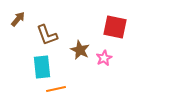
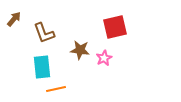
brown arrow: moved 4 px left
red square: rotated 25 degrees counterclockwise
brown L-shape: moved 3 px left, 2 px up
brown star: rotated 18 degrees counterclockwise
